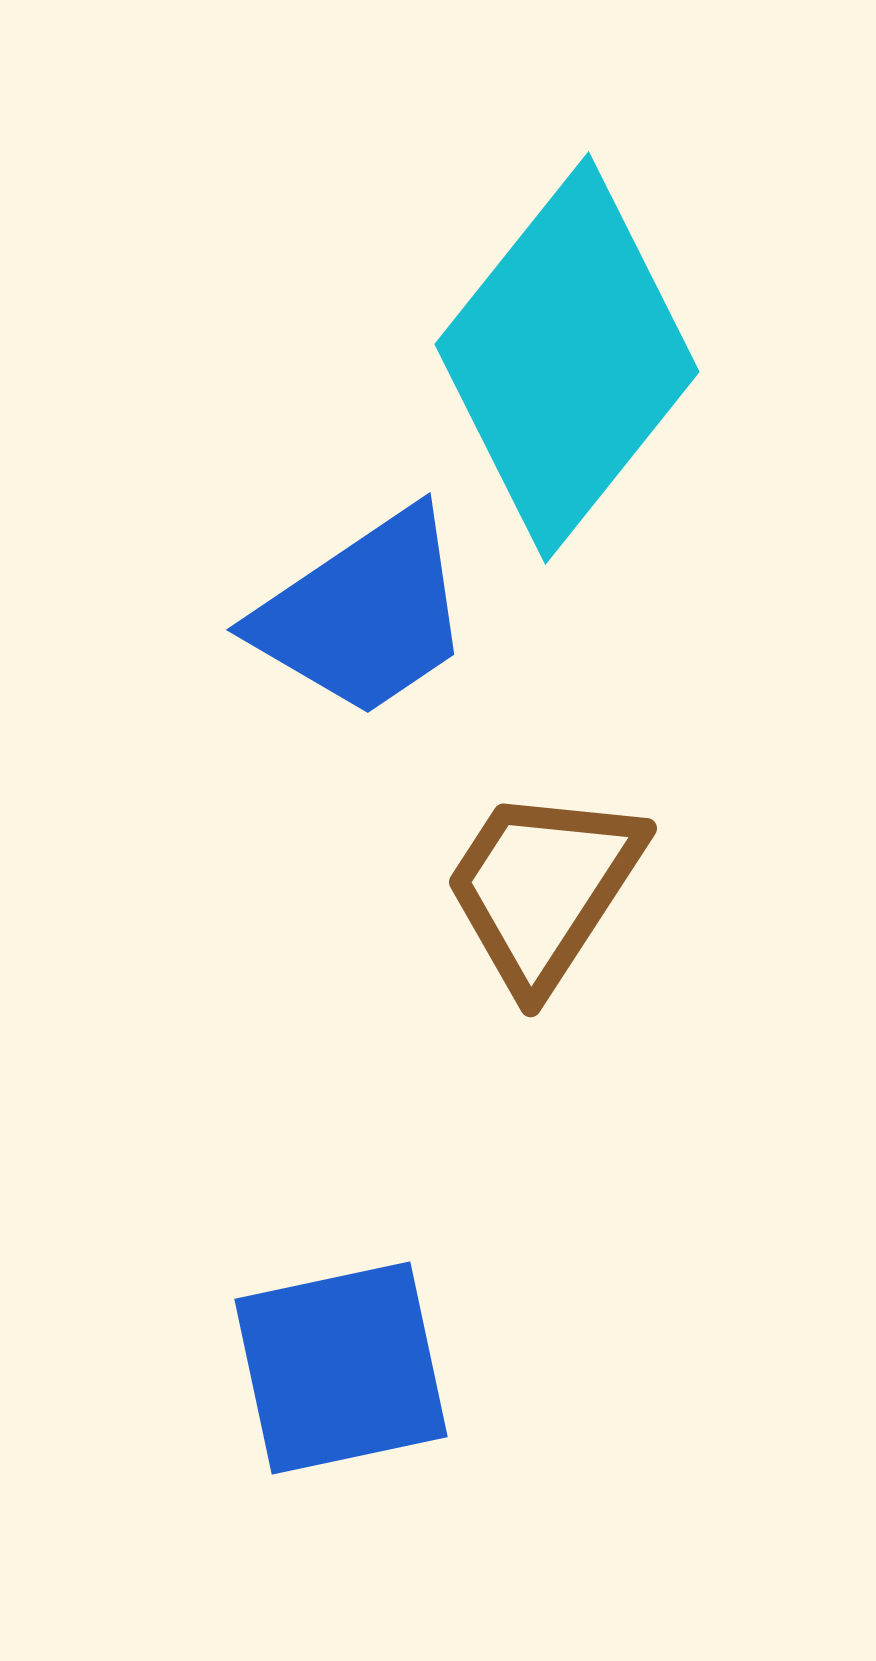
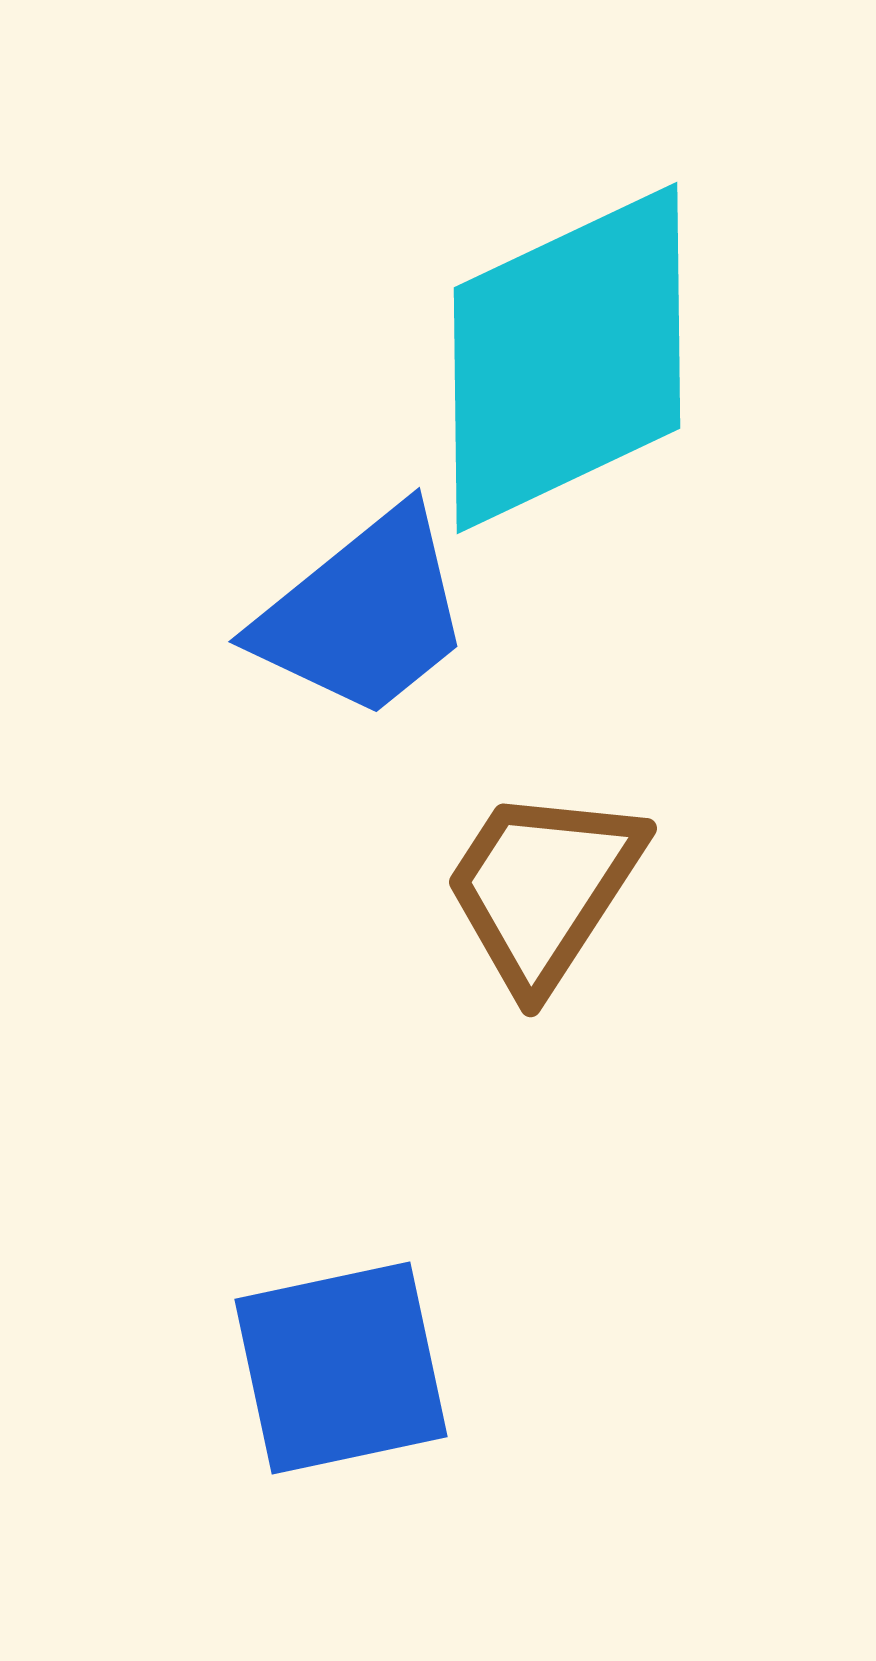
cyan diamond: rotated 26 degrees clockwise
blue trapezoid: rotated 5 degrees counterclockwise
